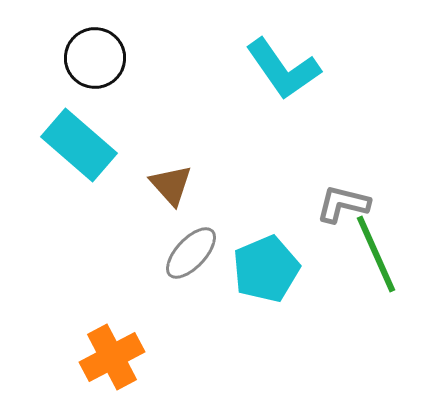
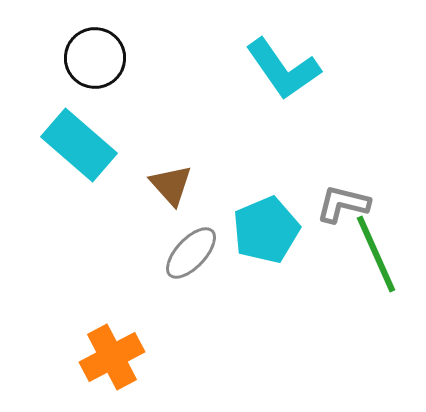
cyan pentagon: moved 39 px up
